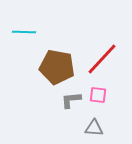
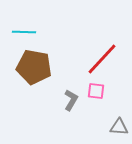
brown pentagon: moved 23 px left
pink square: moved 2 px left, 4 px up
gray L-shape: rotated 125 degrees clockwise
gray triangle: moved 25 px right, 1 px up
